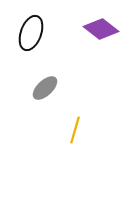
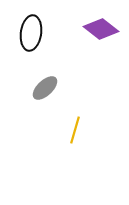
black ellipse: rotated 12 degrees counterclockwise
